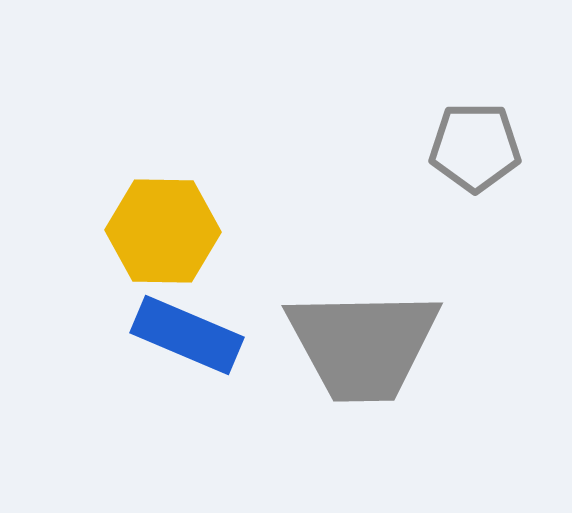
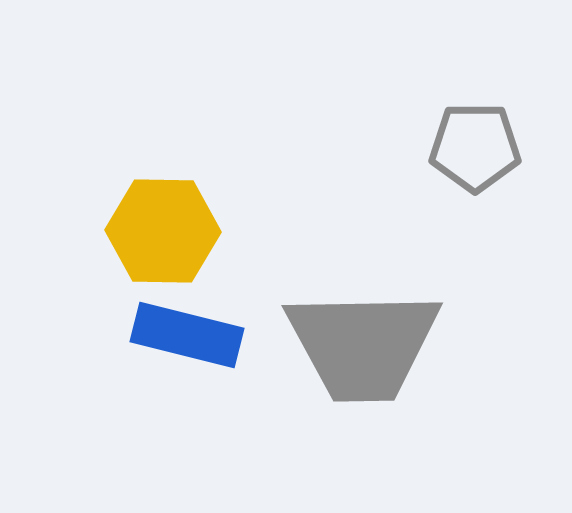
blue rectangle: rotated 9 degrees counterclockwise
